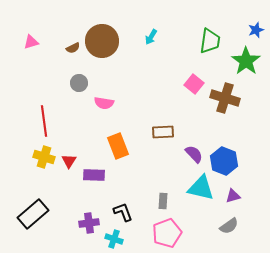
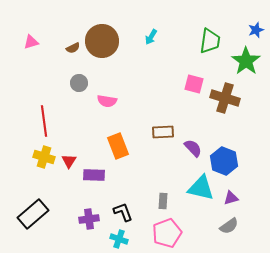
pink square: rotated 24 degrees counterclockwise
pink semicircle: moved 3 px right, 2 px up
purple semicircle: moved 1 px left, 6 px up
purple triangle: moved 2 px left, 2 px down
purple cross: moved 4 px up
cyan cross: moved 5 px right
